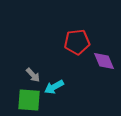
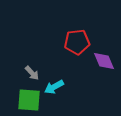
gray arrow: moved 1 px left, 2 px up
